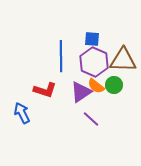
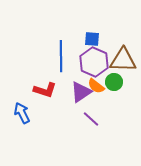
green circle: moved 3 px up
